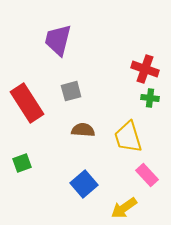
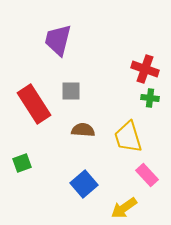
gray square: rotated 15 degrees clockwise
red rectangle: moved 7 px right, 1 px down
